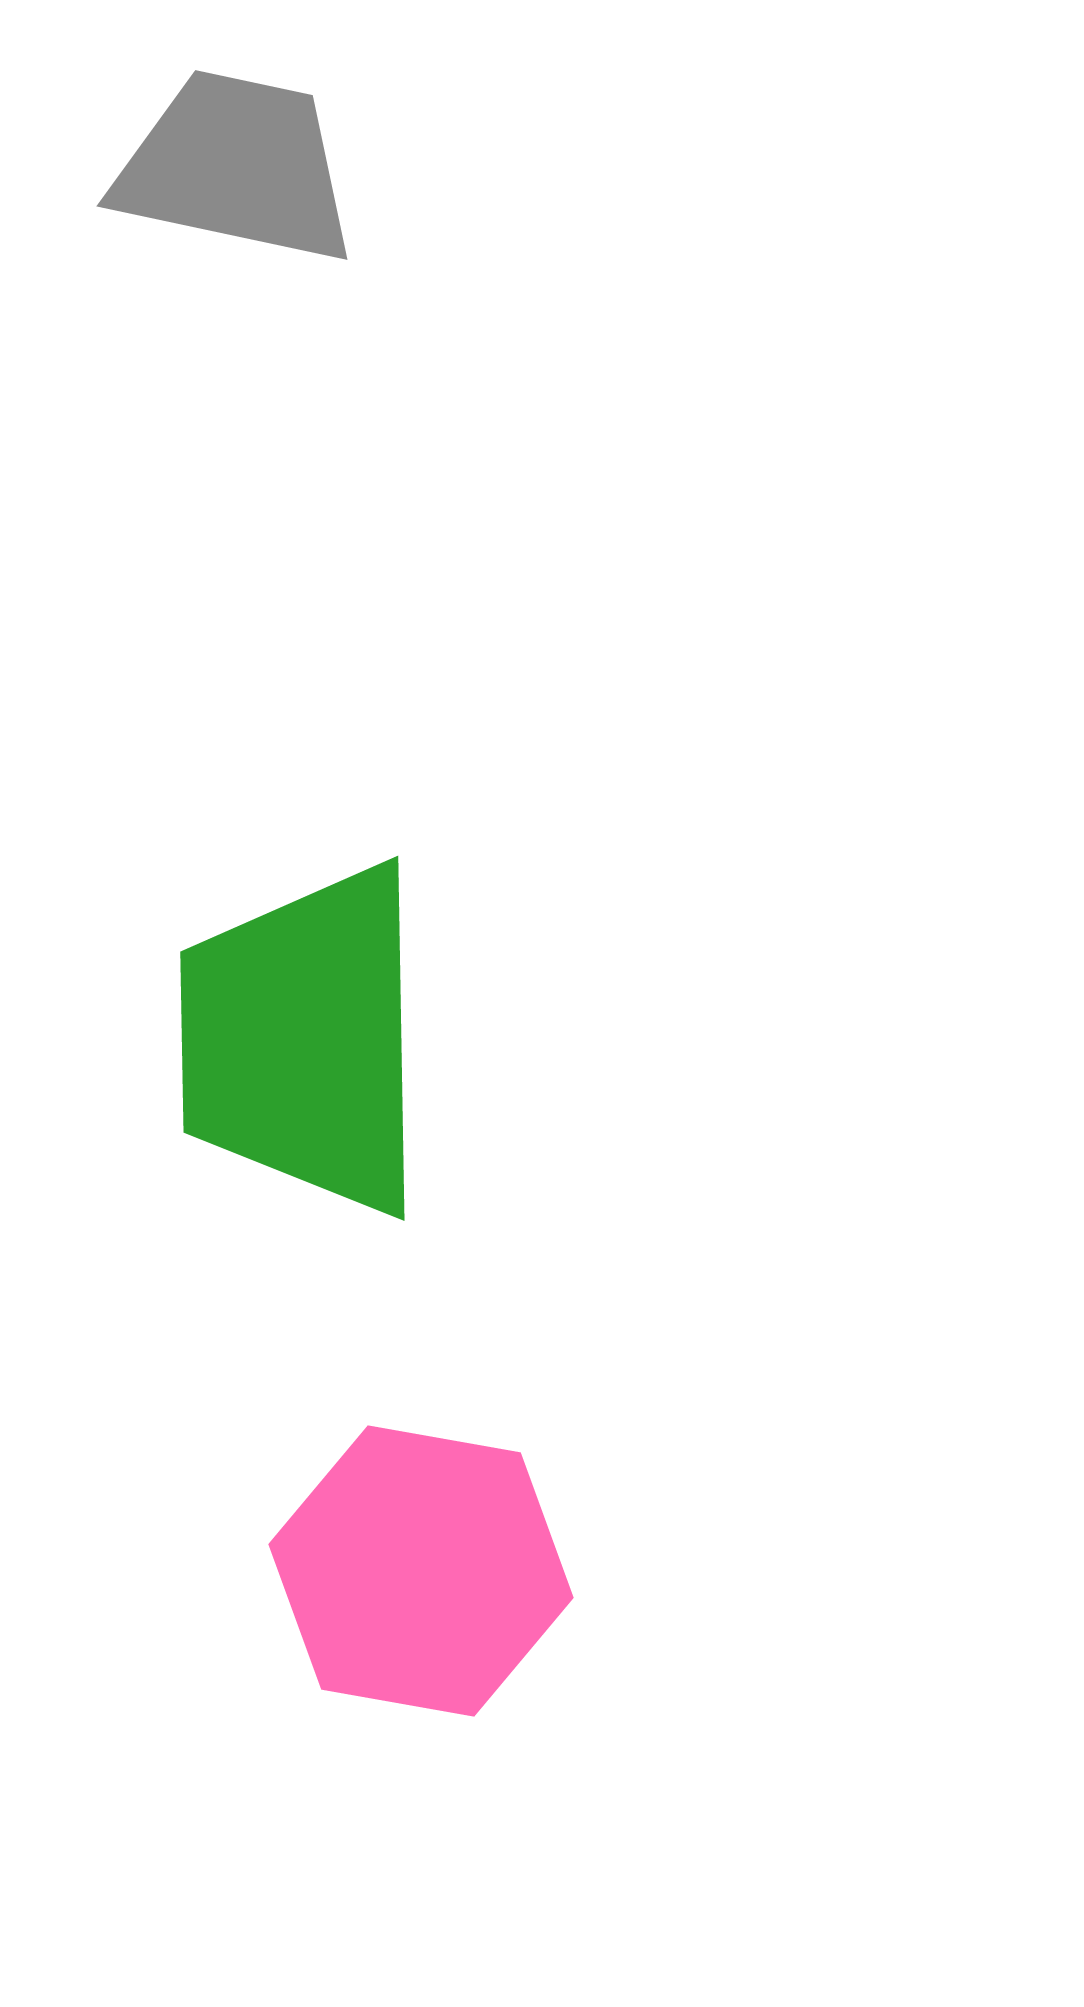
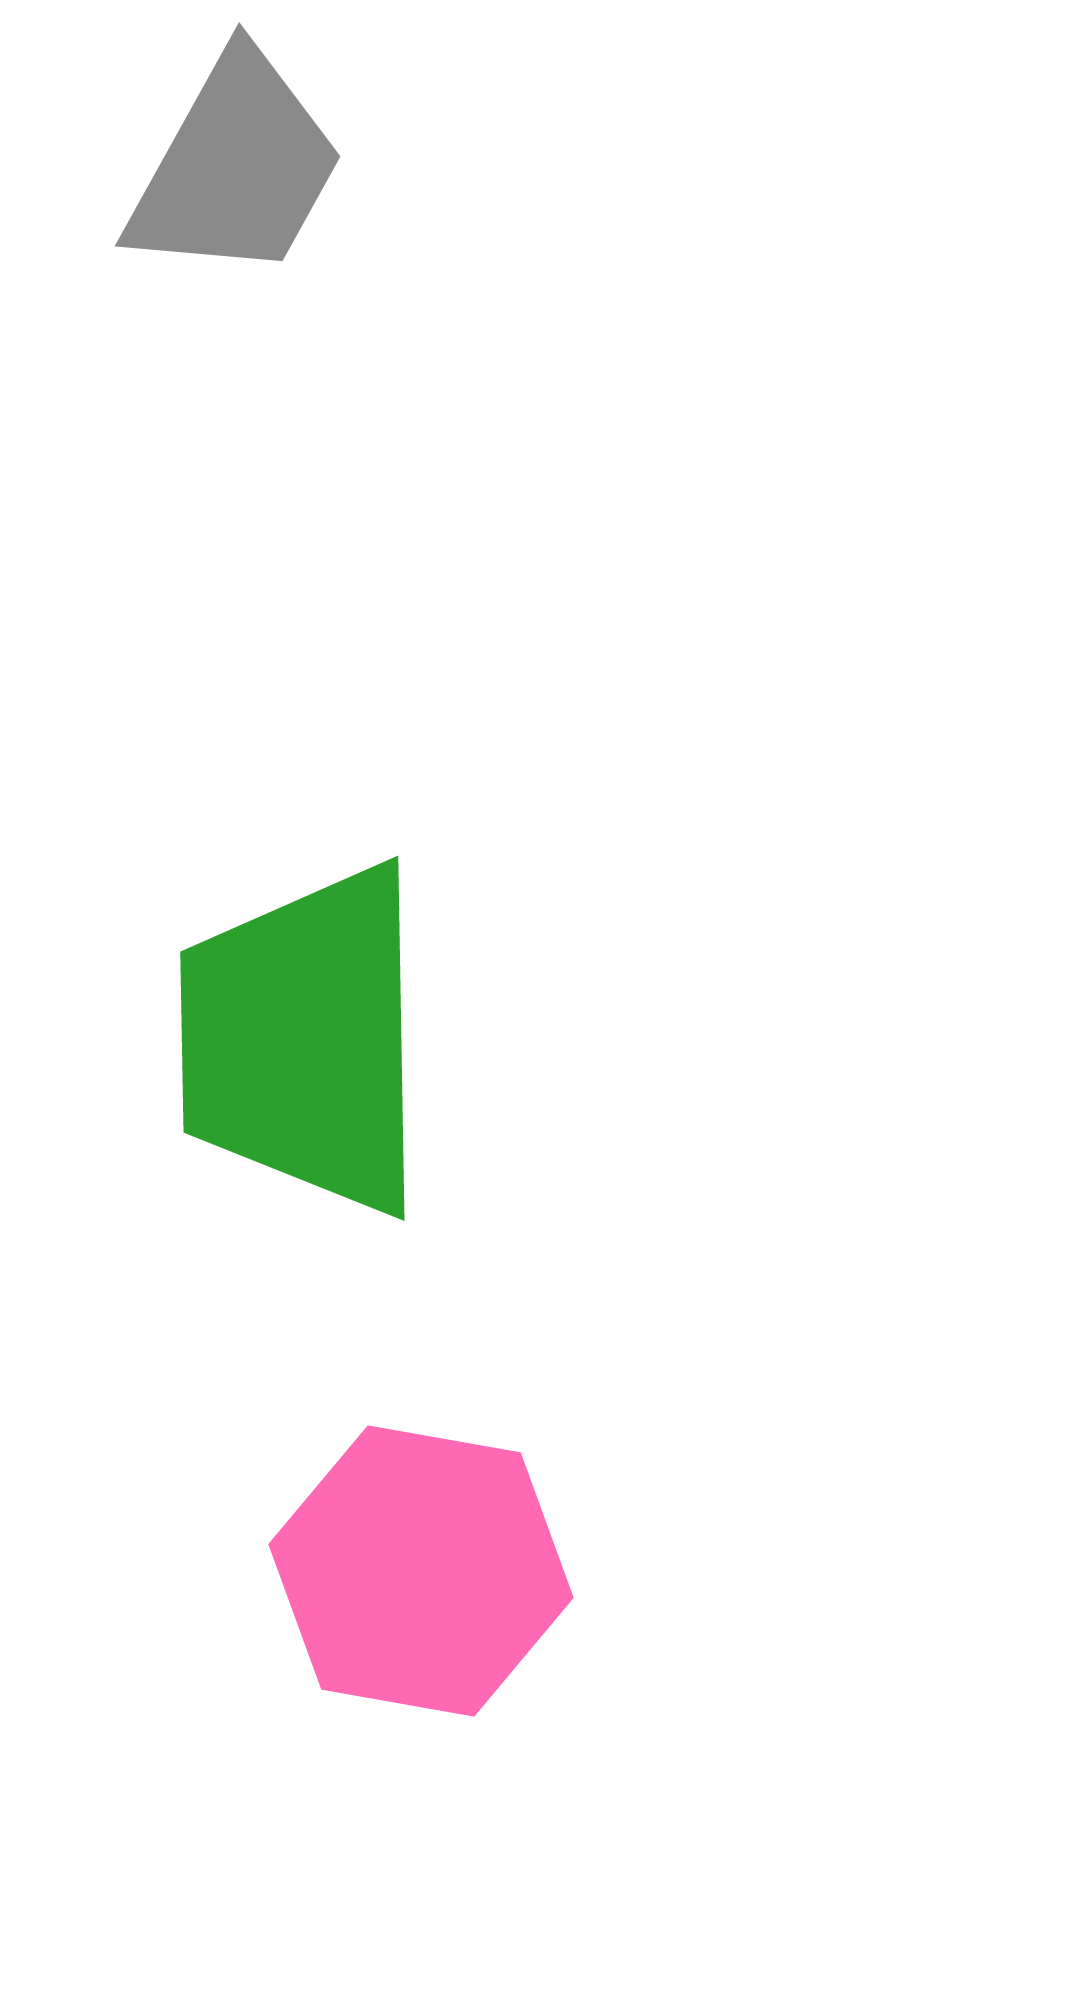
gray trapezoid: rotated 107 degrees clockwise
